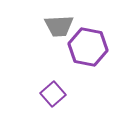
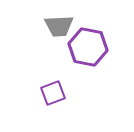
purple square: moved 1 px up; rotated 20 degrees clockwise
